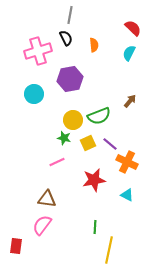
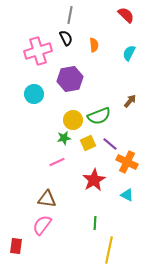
red semicircle: moved 7 px left, 13 px up
green star: rotated 24 degrees counterclockwise
red star: rotated 20 degrees counterclockwise
green line: moved 4 px up
